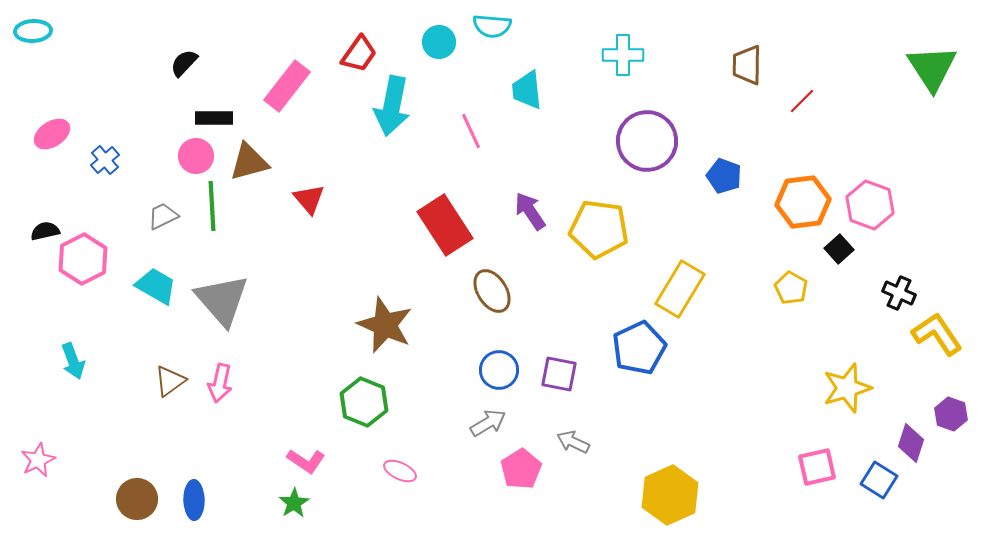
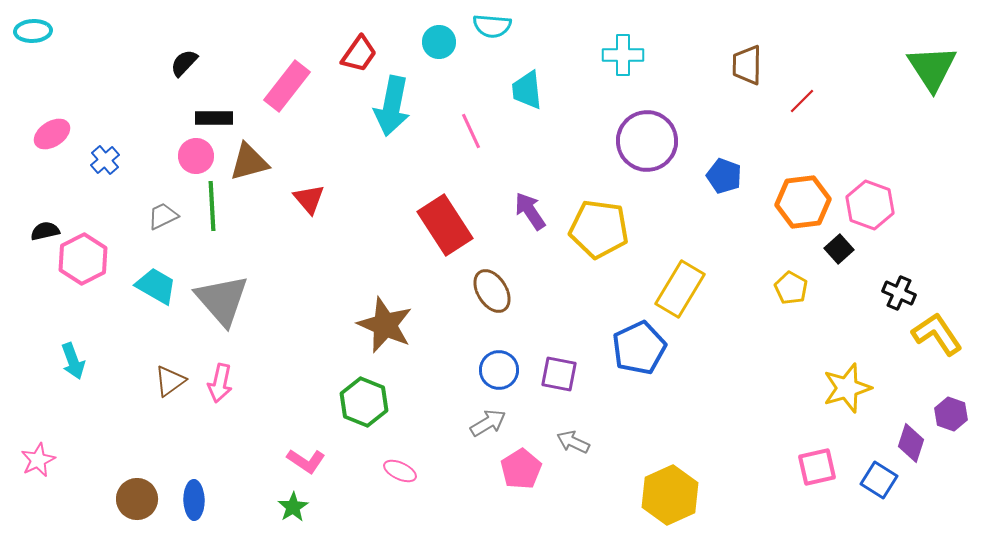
green star at (294, 503): moved 1 px left, 4 px down
